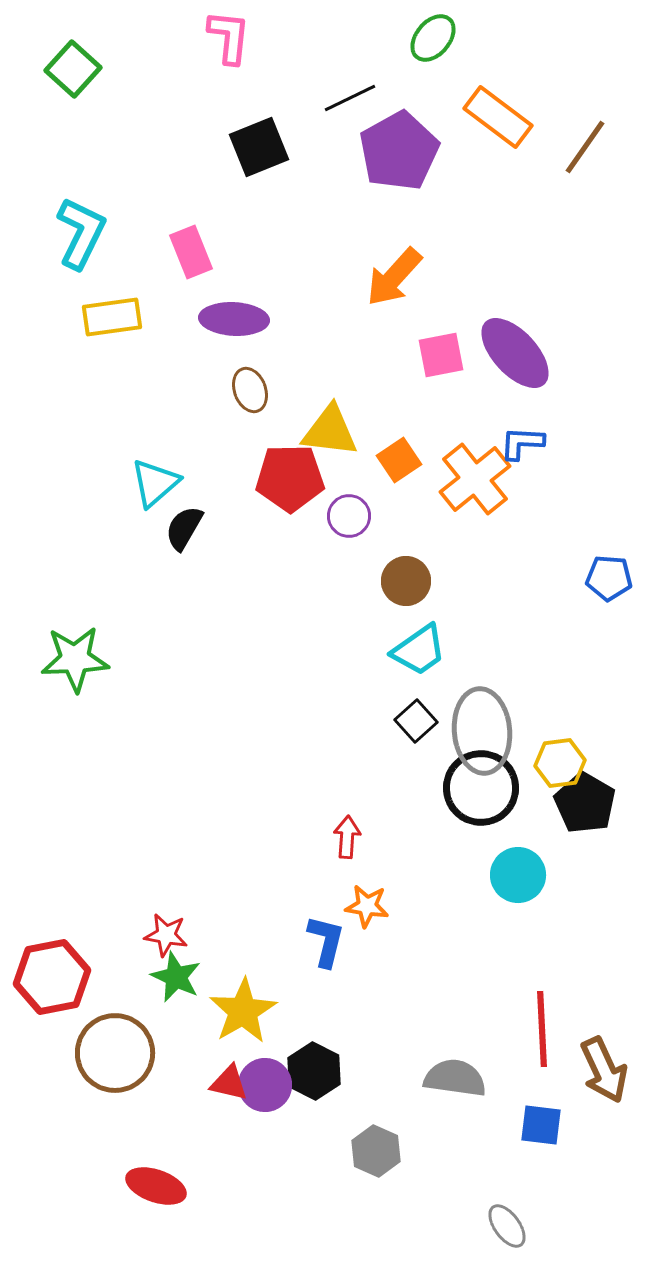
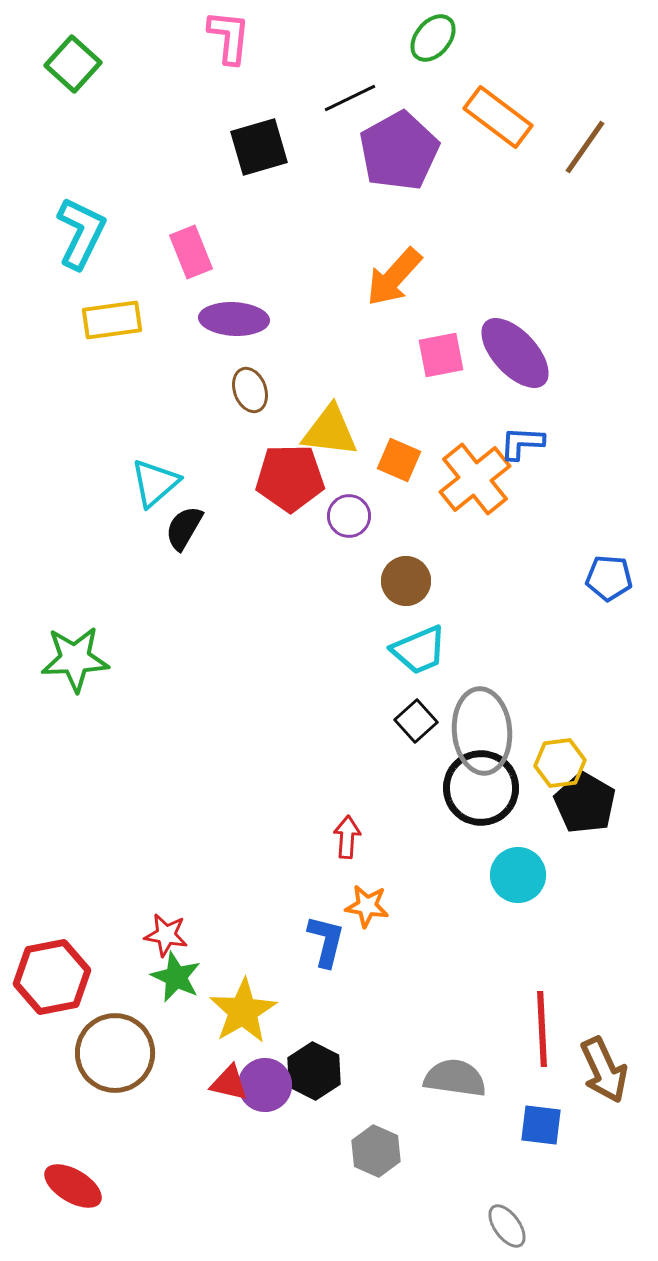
green square at (73, 69): moved 5 px up
black square at (259, 147): rotated 6 degrees clockwise
yellow rectangle at (112, 317): moved 3 px down
orange square at (399, 460): rotated 33 degrees counterclockwise
cyan trapezoid at (419, 650): rotated 12 degrees clockwise
red ellipse at (156, 1186): moved 83 px left; rotated 12 degrees clockwise
